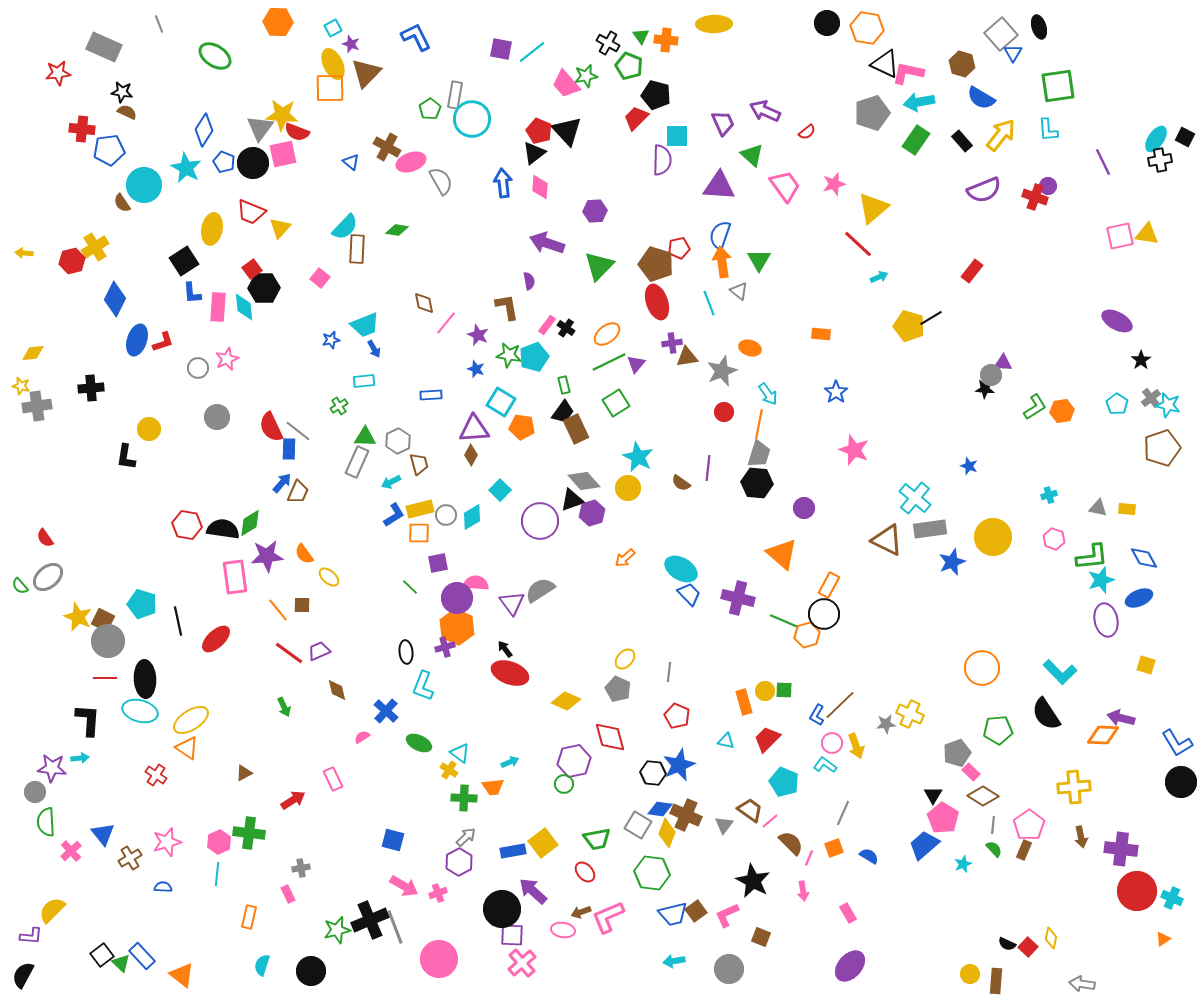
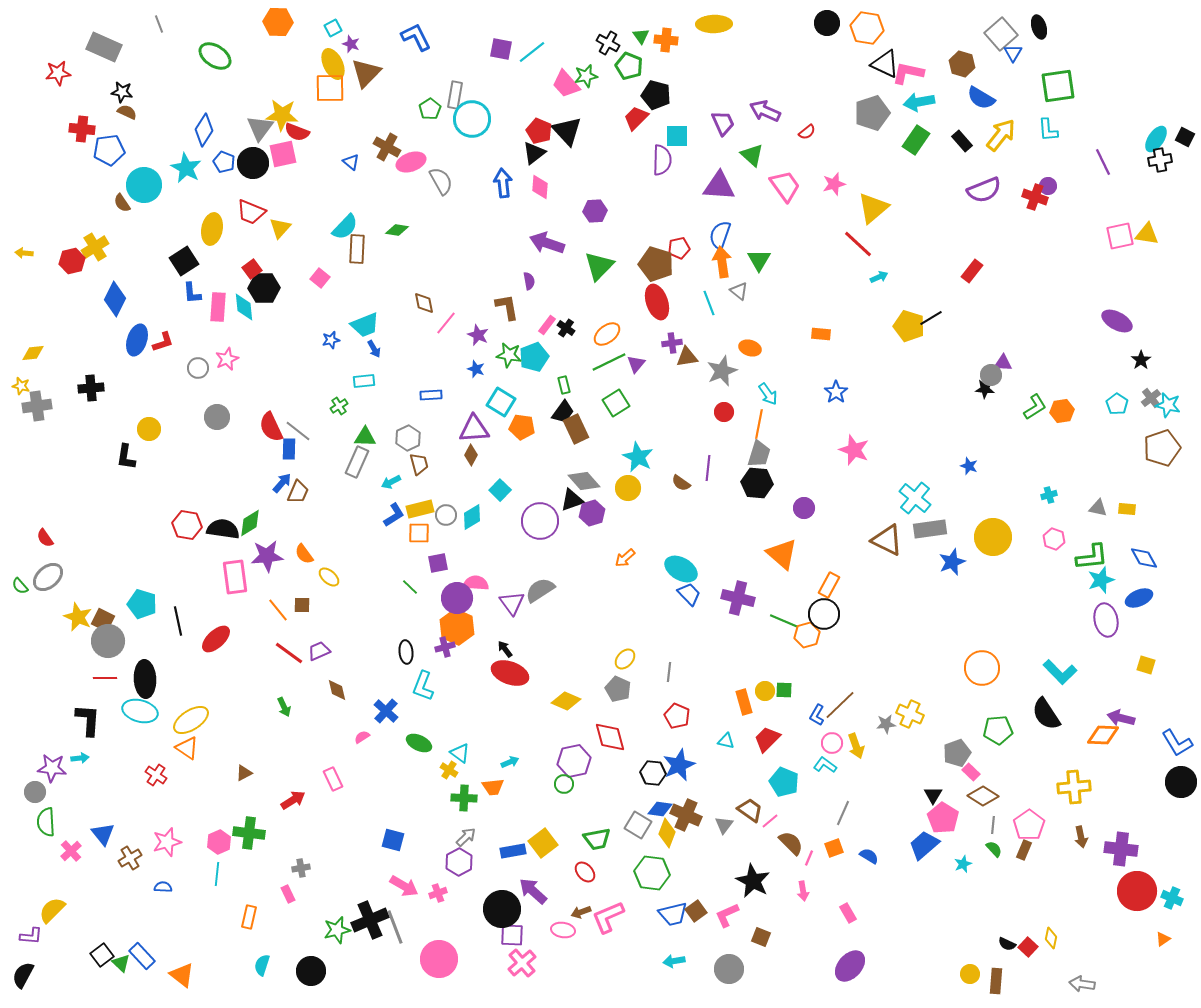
gray hexagon at (398, 441): moved 10 px right, 3 px up
